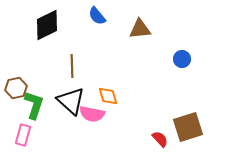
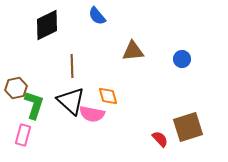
brown triangle: moved 7 px left, 22 px down
